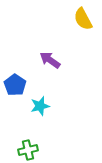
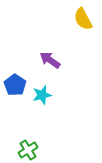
cyan star: moved 2 px right, 11 px up
green cross: rotated 18 degrees counterclockwise
